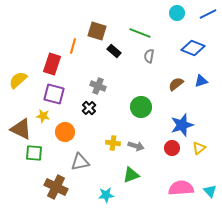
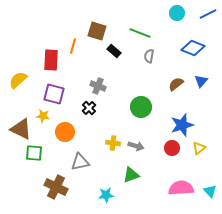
red rectangle: moved 1 px left, 4 px up; rotated 15 degrees counterclockwise
blue triangle: rotated 32 degrees counterclockwise
